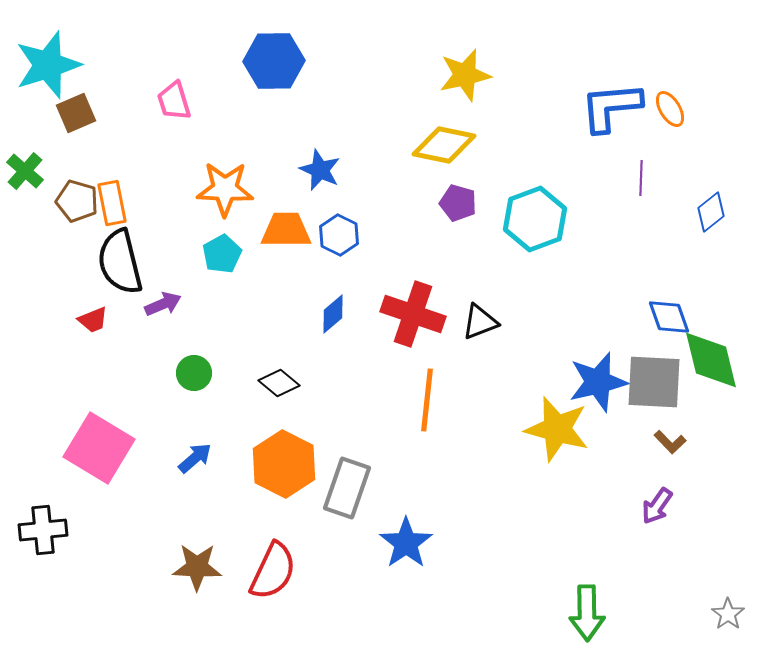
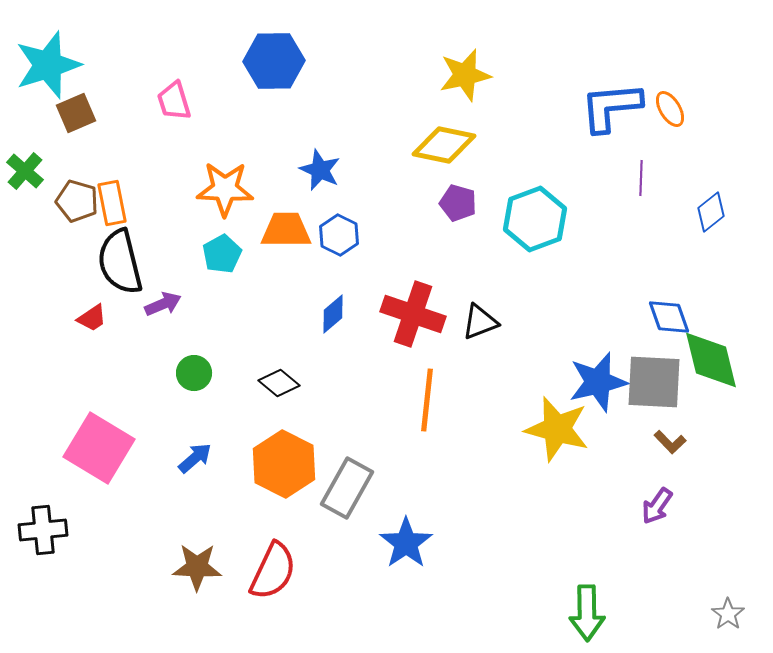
red trapezoid at (93, 320): moved 1 px left, 2 px up; rotated 12 degrees counterclockwise
gray rectangle at (347, 488): rotated 10 degrees clockwise
